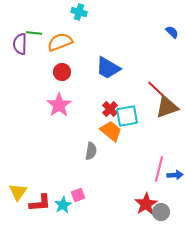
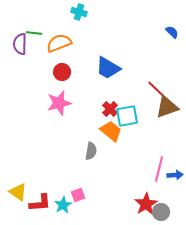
orange semicircle: moved 1 px left, 1 px down
pink star: moved 2 px up; rotated 20 degrees clockwise
yellow triangle: rotated 30 degrees counterclockwise
